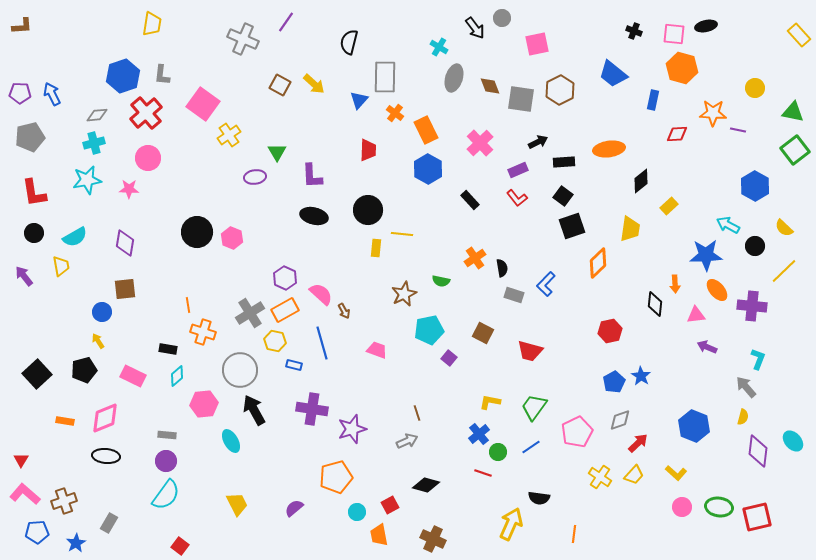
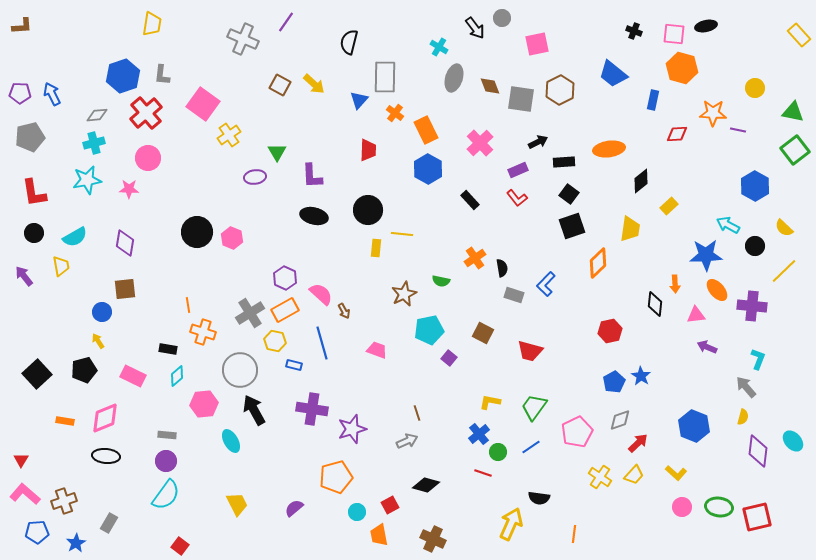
black square at (563, 196): moved 6 px right, 2 px up
